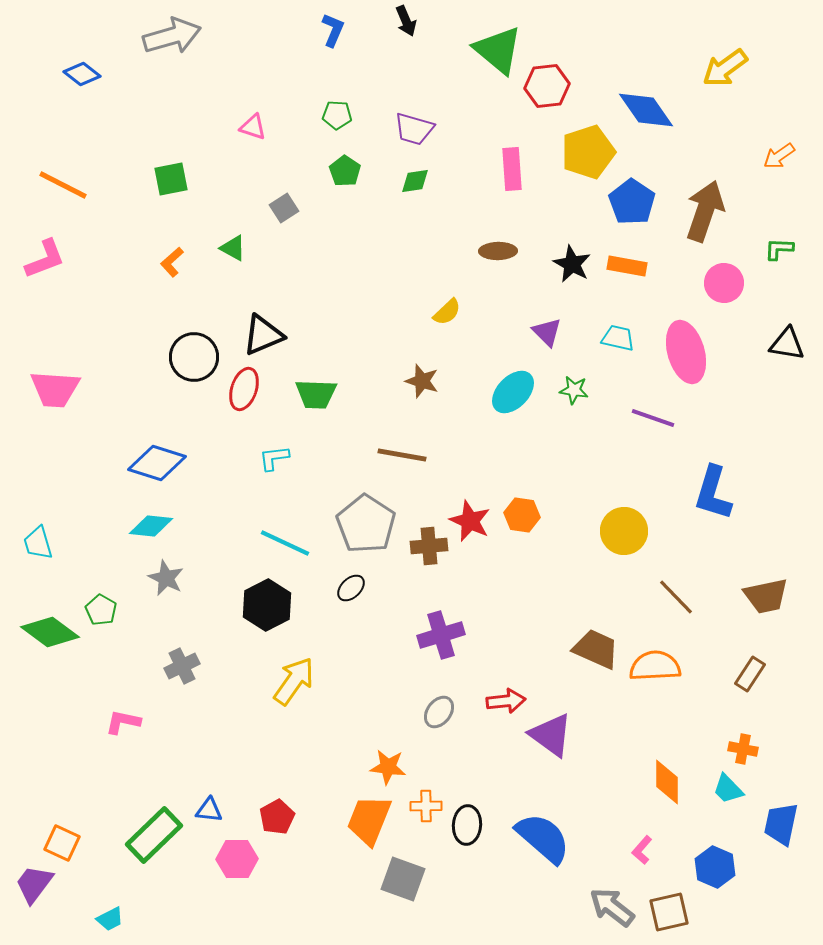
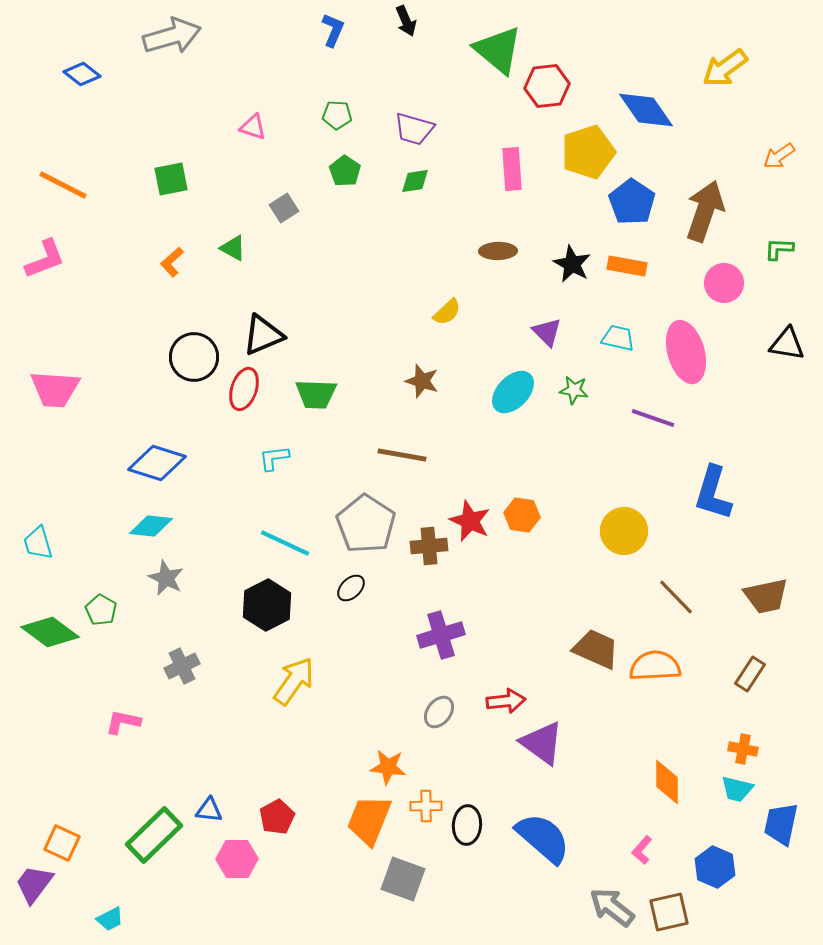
purple triangle at (551, 735): moved 9 px left, 8 px down
cyan trapezoid at (728, 789): moved 9 px right; rotated 32 degrees counterclockwise
